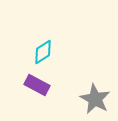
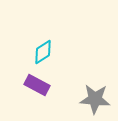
gray star: rotated 24 degrees counterclockwise
